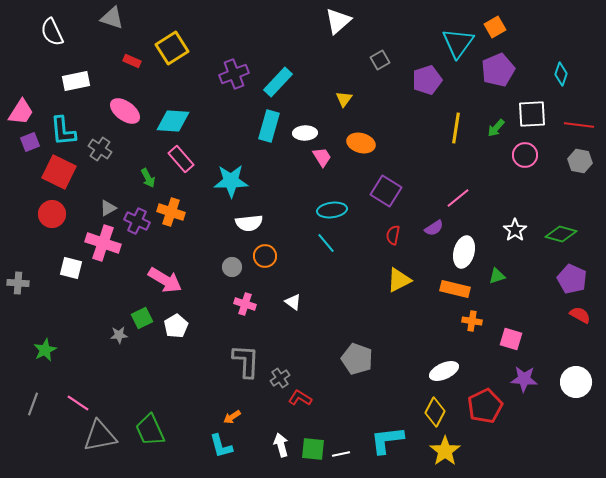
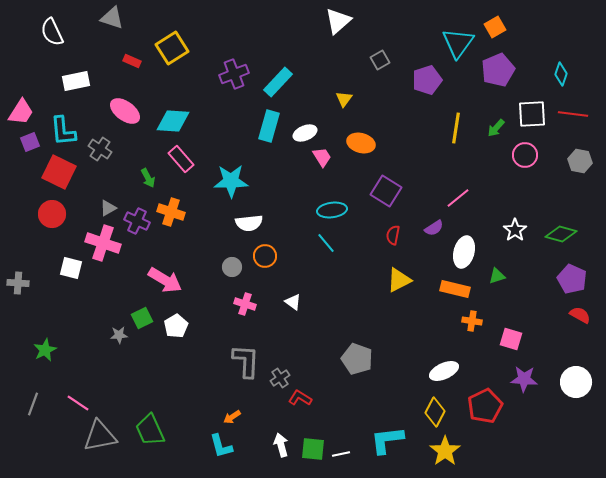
red line at (579, 125): moved 6 px left, 11 px up
white ellipse at (305, 133): rotated 20 degrees counterclockwise
